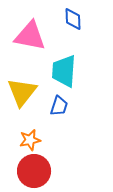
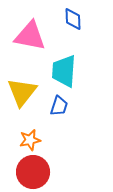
red circle: moved 1 px left, 1 px down
